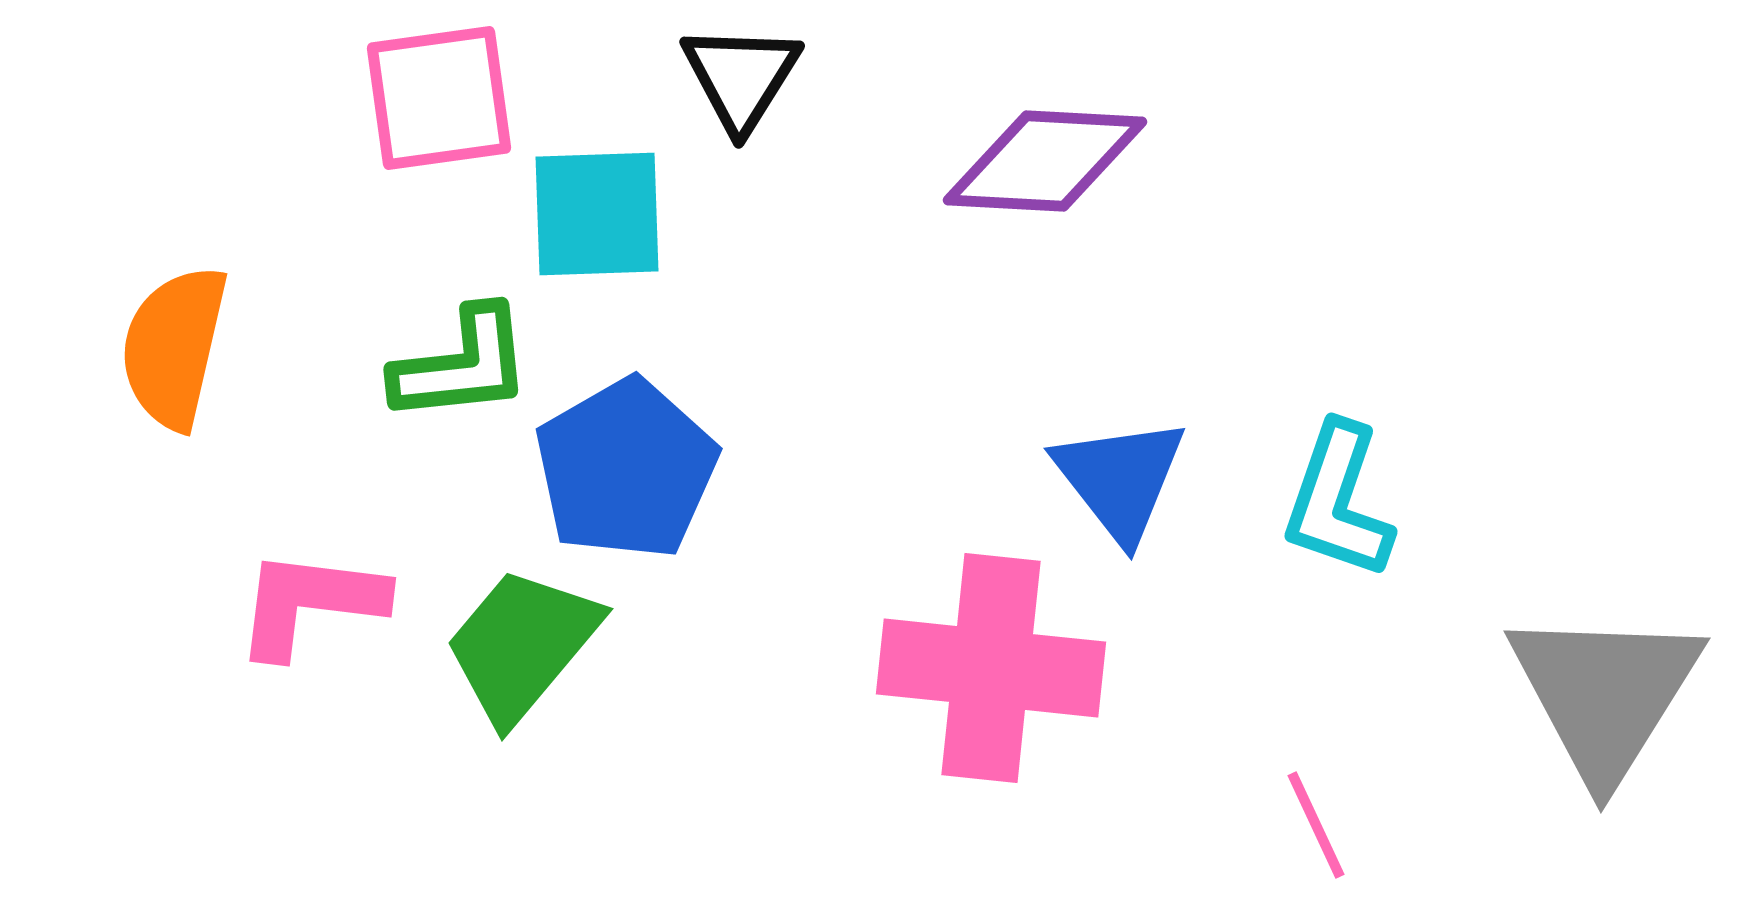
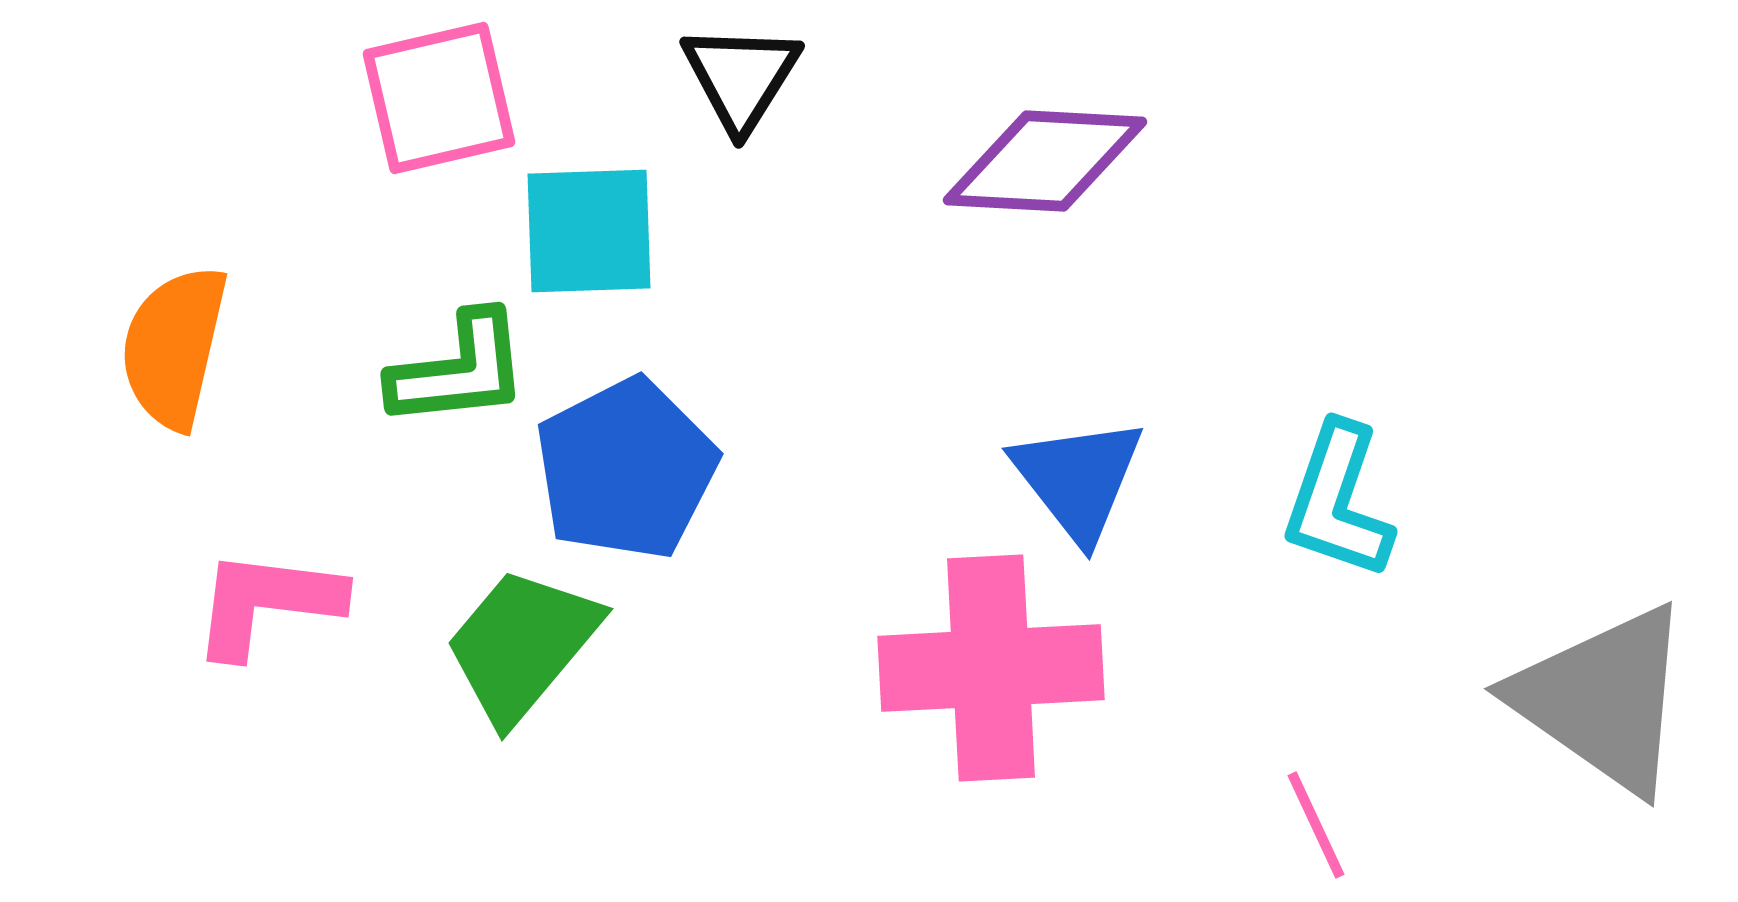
pink square: rotated 5 degrees counterclockwise
cyan square: moved 8 px left, 17 px down
green L-shape: moved 3 px left, 5 px down
blue pentagon: rotated 3 degrees clockwise
blue triangle: moved 42 px left
pink L-shape: moved 43 px left
pink cross: rotated 9 degrees counterclockwise
gray triangle: moved 2 px left, 5 px down; rotated 27 degrees counterclockwise
